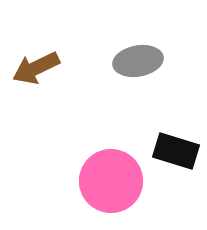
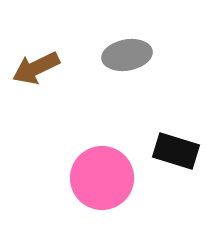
gray ellipse: moved 11 px left, 6 px up
pink circle: moved 9 px left, 3 px up
